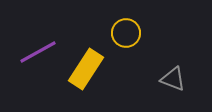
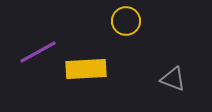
yellow circle: moved 12 px up
yellow rectangle: rotated 54 degrees clockwise
